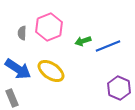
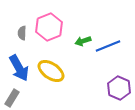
blue arrow: moved 1 px right, 1 px up; rotated 28 degrees clockwise
gray rectangle: rotated 54 degrees clockwise
